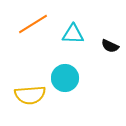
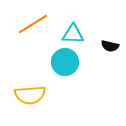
black semicircle: rotated 12 degrees counterclockwise
cyan circle: moved 16 px up
